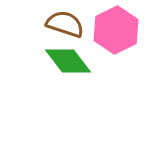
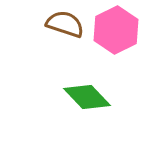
green diamond: moved 19 px right, 36 px down; rotated 6 degrees counterclockwise
